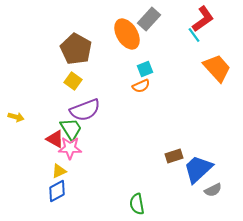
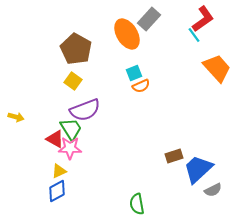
cyan square: moved 11 px left, 4 px down
